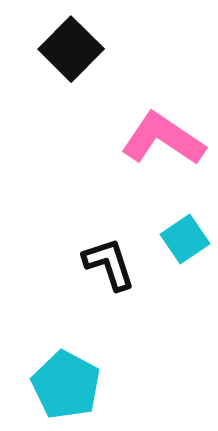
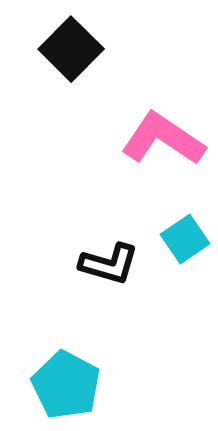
black L-shape: rotated 124 degrees clockwise
